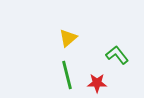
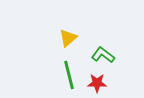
green L-shape: moved 14 px left; rotated 15 degrees counterclockwise
green line: moved 2 px right
